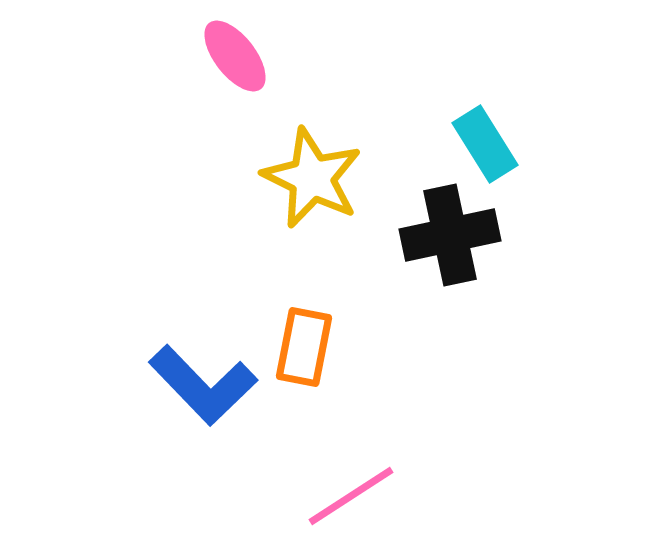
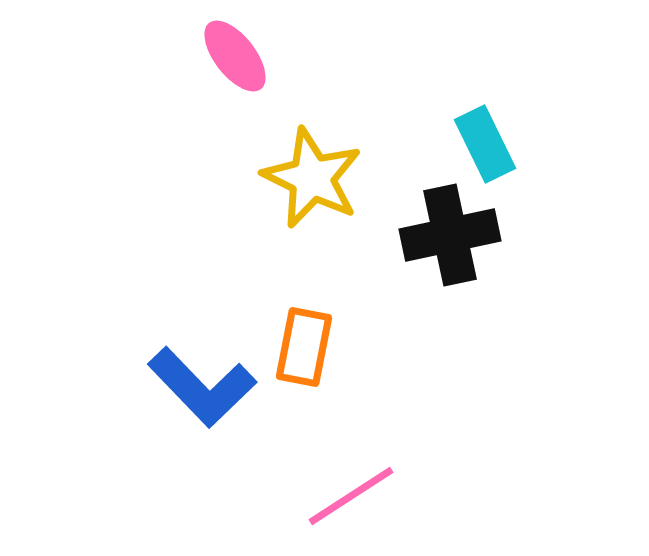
cyan rectangle: rotated 6 degrees clockwise
blue L-shape: moved 1 px left, 2 px down
